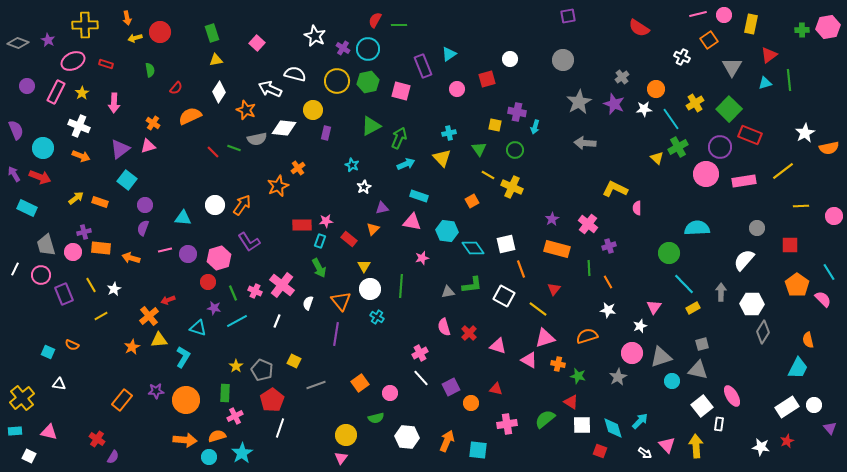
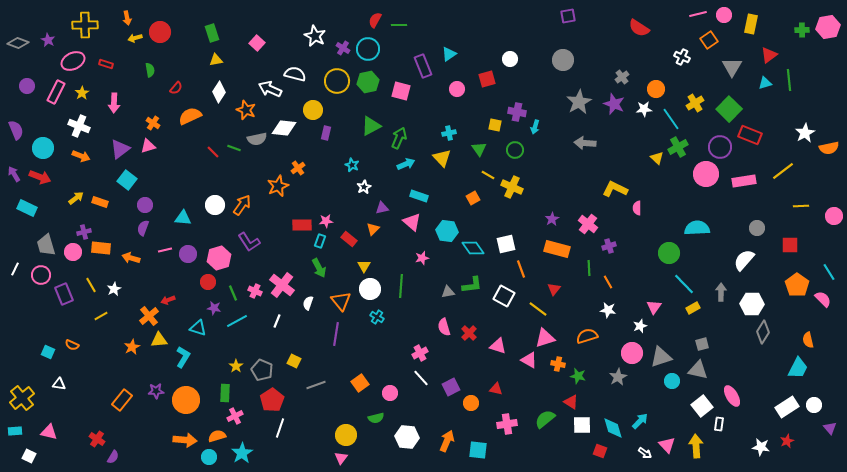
orange square at (472, 201): moved 1 px right, 3 px up
pink triangle at (412, 222): rotated 30 degrees clockwise
